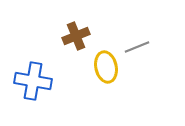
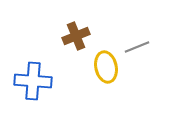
blue cross: rotated 6 degrees counterclockwise
